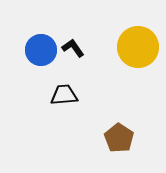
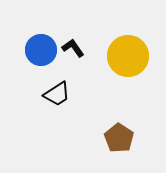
yellow circle: moved 10 px left, 9 px down
black trapezoid: moved 7 px left, 1 px up; rotated 152 degrees clockwise
